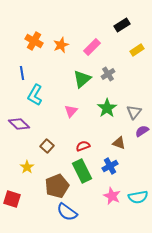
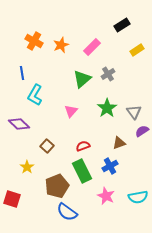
gray triangle: rotated 14 degrees counterclockwise
brown triangle: rotated 40 degrees counterclockwise
pink star: moved 6 px left
